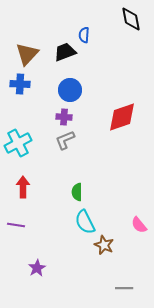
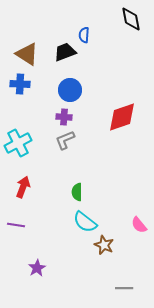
brown triangle: rotated 40 degrees counterclockwise
red arrow: rotated 20 degrees clockwise
cyan semicircle: rotated 25 degrees counterclockwise
